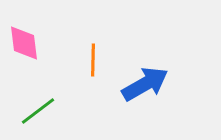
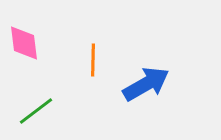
blue arrow: moved 1 px right
green line: moved 2 px left
